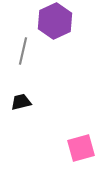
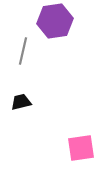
purple hexagon: rotated 16 degrees clockwise
pink square: rotated 8 degrees clockwise
